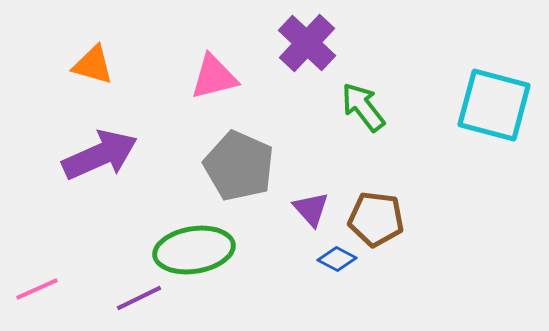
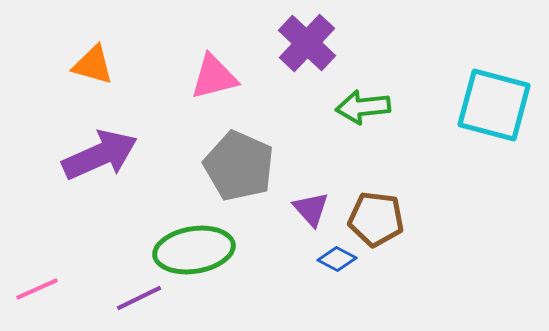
green arrow: rotated 58 degrees counterclockwise
